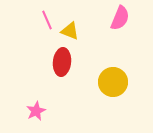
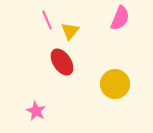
yellow triangle: rotated 48 degrees clockwise
red ellipse: rotated 40 degrees counterclockwise
yellow circle: moved 2 px right, 2 px down
pink star: rotated 18 degrees counterclockwise
